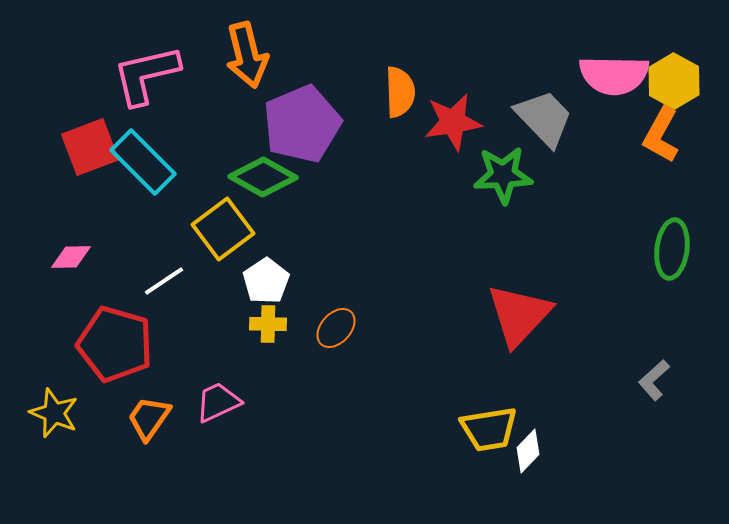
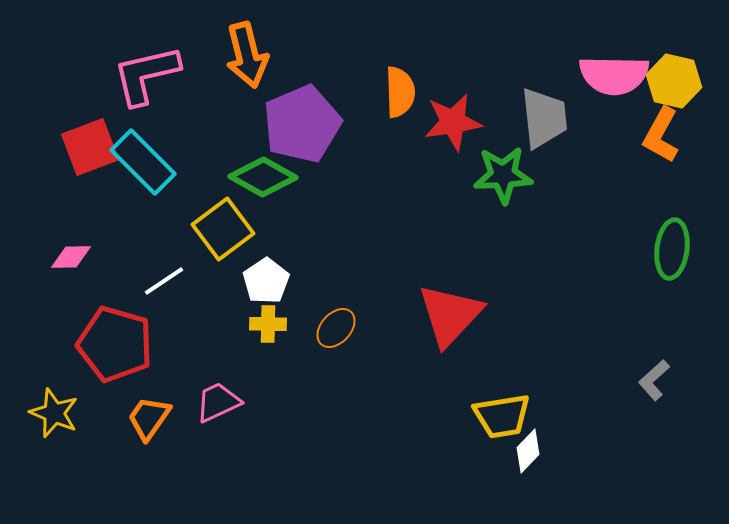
yellow hexagon: rotated 16 degrees counterclockwise
gray trapezoid: rotated 38 degrees clockwise
red triangle: moved 69 px left
yellow trapezoid: moved 13 px right, 13 px up
